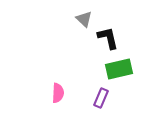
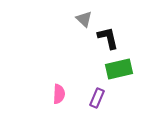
pink semicircle: moved 1 px right, 1 px down
purple rectangle: moved 4 px left
